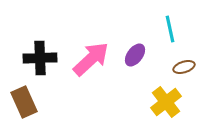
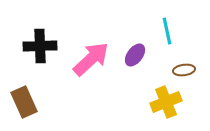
cyan line: moved 3 px left, 2 px down
black cross: moved 12 px up
brown ellipse: moved 3 px down; rotated 10 degrees clockwise
yellow cross: rotated 16 degrees clockwise
